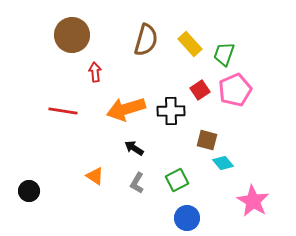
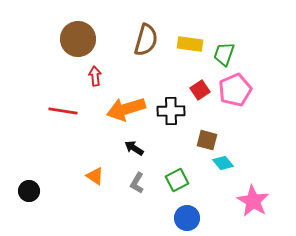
brown circle: moved 6 px right, 4 px down
yellow rectangle: rotated 40 degrees counterclockwise
red arrow: moved 4 px down
